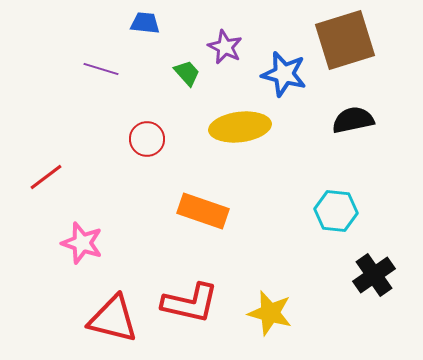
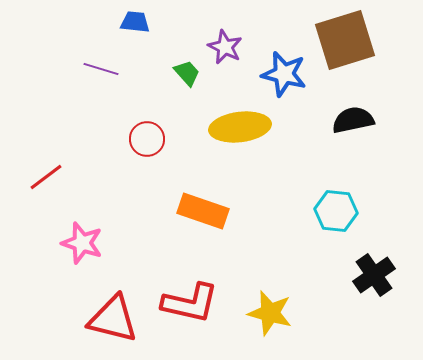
blue trapezoid: moved 10 px left, 1 px up
